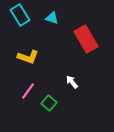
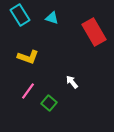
red rectangle: moved 8 px right, 7 px up
